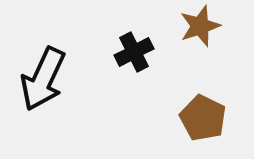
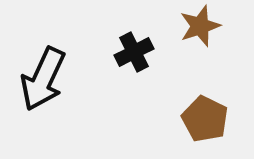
brown pentagon: moved 2 px right, 1 px down
